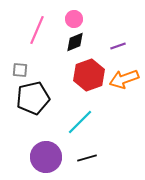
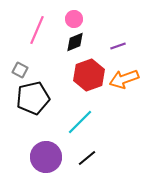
gray square: rotated 21 degrees clockwise
black line: rotated 24 degrees counterclockwise
